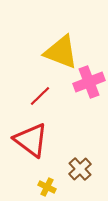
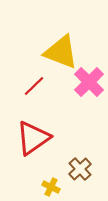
pink cross: rotated 24 degrees counterclockwise
red line: moved 6 px left, 10 px up
red triangle: moved 2 px right, 2 px up; rotated 48 degrees clockwise
yellow cross: moved 4 px right
